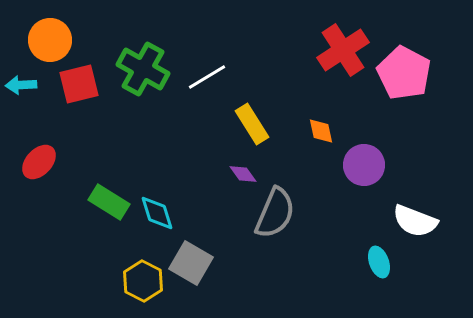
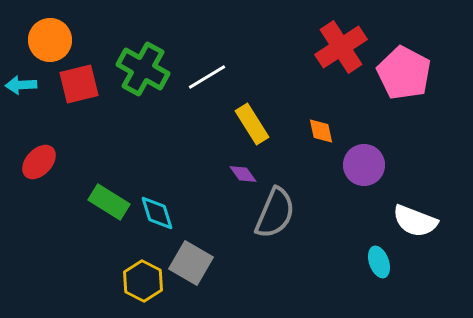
red cross: moved 2 px left, 3 px up
